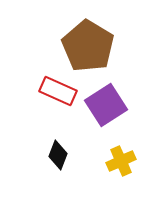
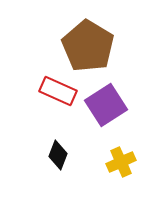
yellow cross: moved 1 px down
